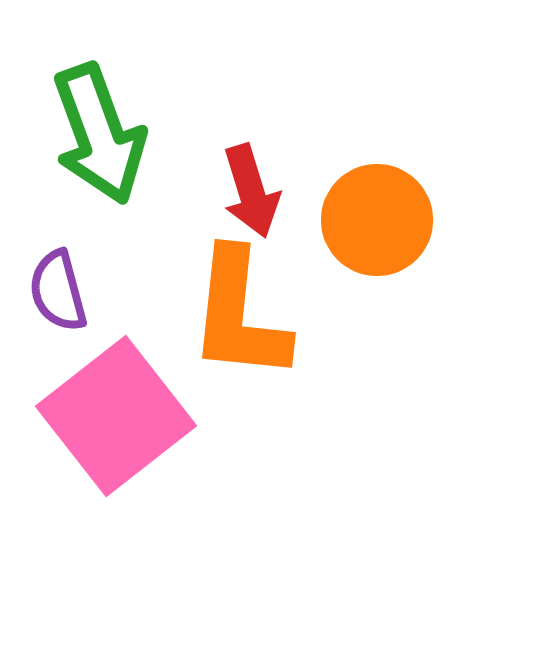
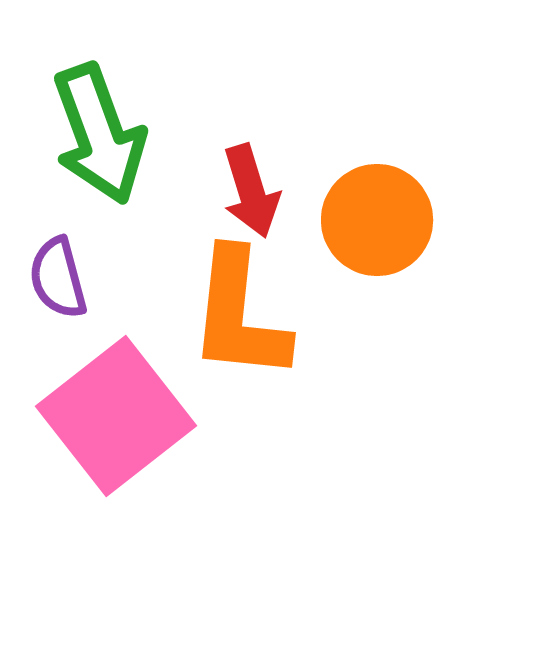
purple semicircle: moved 13 px up
